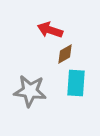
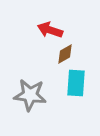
gray star: moved 4 px down
